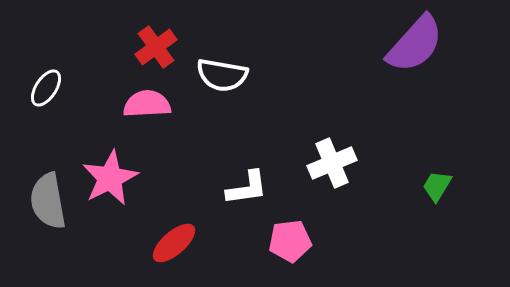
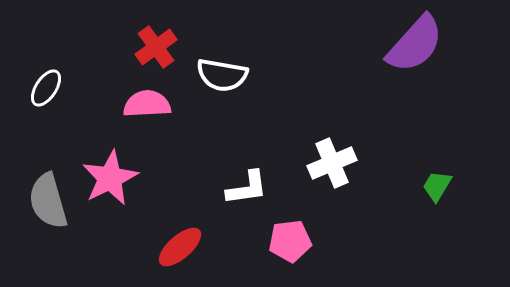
gray semicircle: rotated 6 degrees counterclockwise
red ellipse: moved 6 px right, 4 px down
